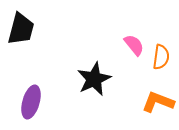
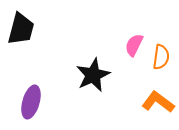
pink semicircle: rotated 115 degrees counterclockwise
black star: moved 1 px left, 4 px up
orange L-shape: rotated 16 degrees clockwise
